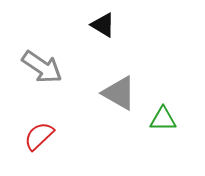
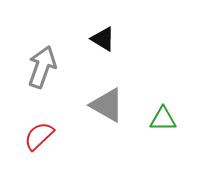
black triangle: moved 14 px down
gray arrow: rotated 105 degrees counterclockwise
gray triangle: moved 12 px left, 12 px down
